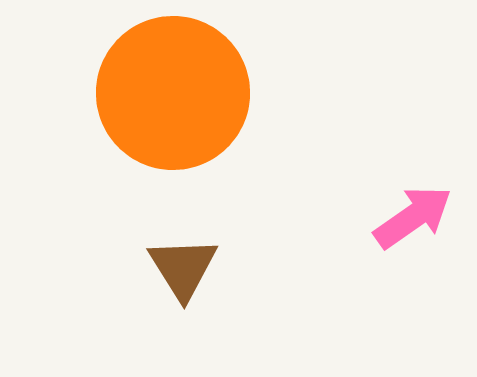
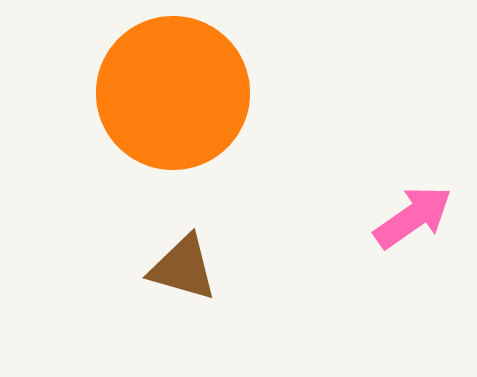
brown triangle: rotated 42 degrees counterclockwise
